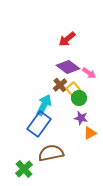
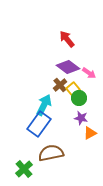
red arrow: rotated 90 degrees clockwise
